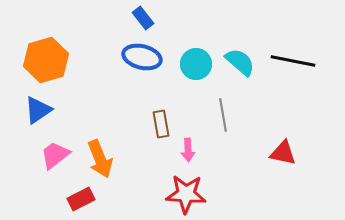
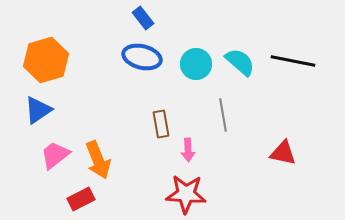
orange arrow: moved 2 px left, 1 px down
